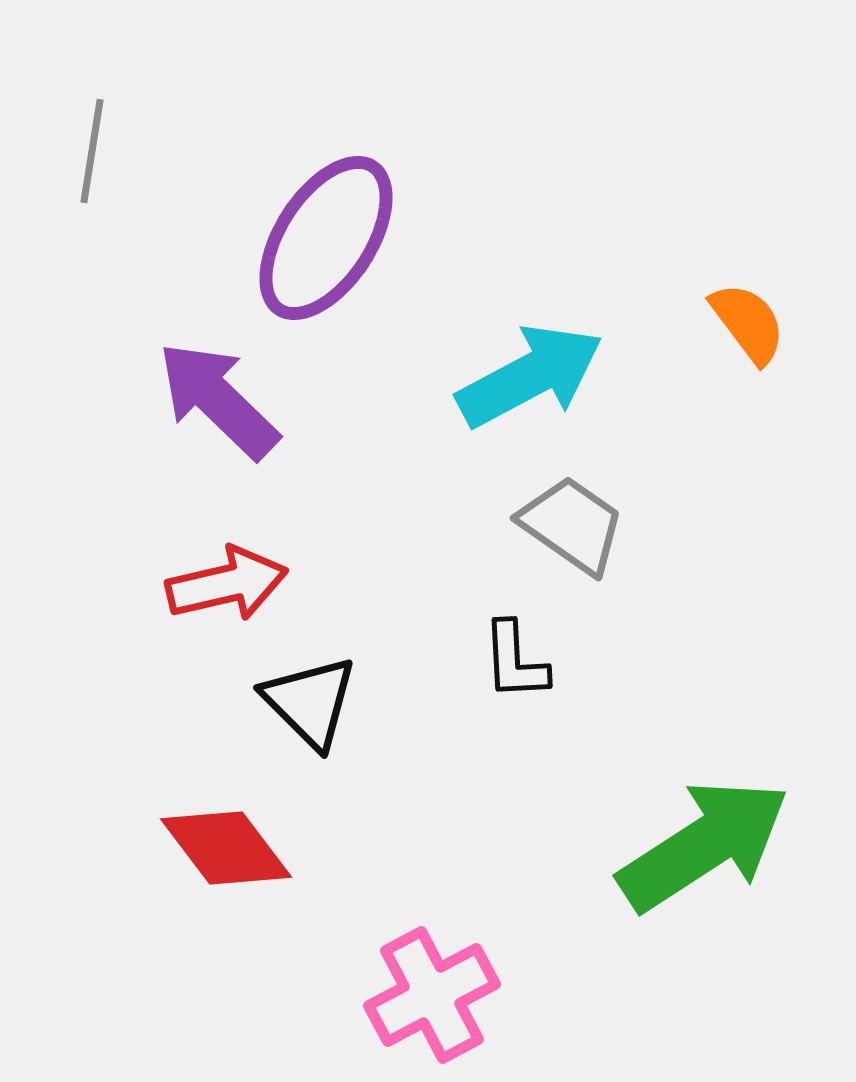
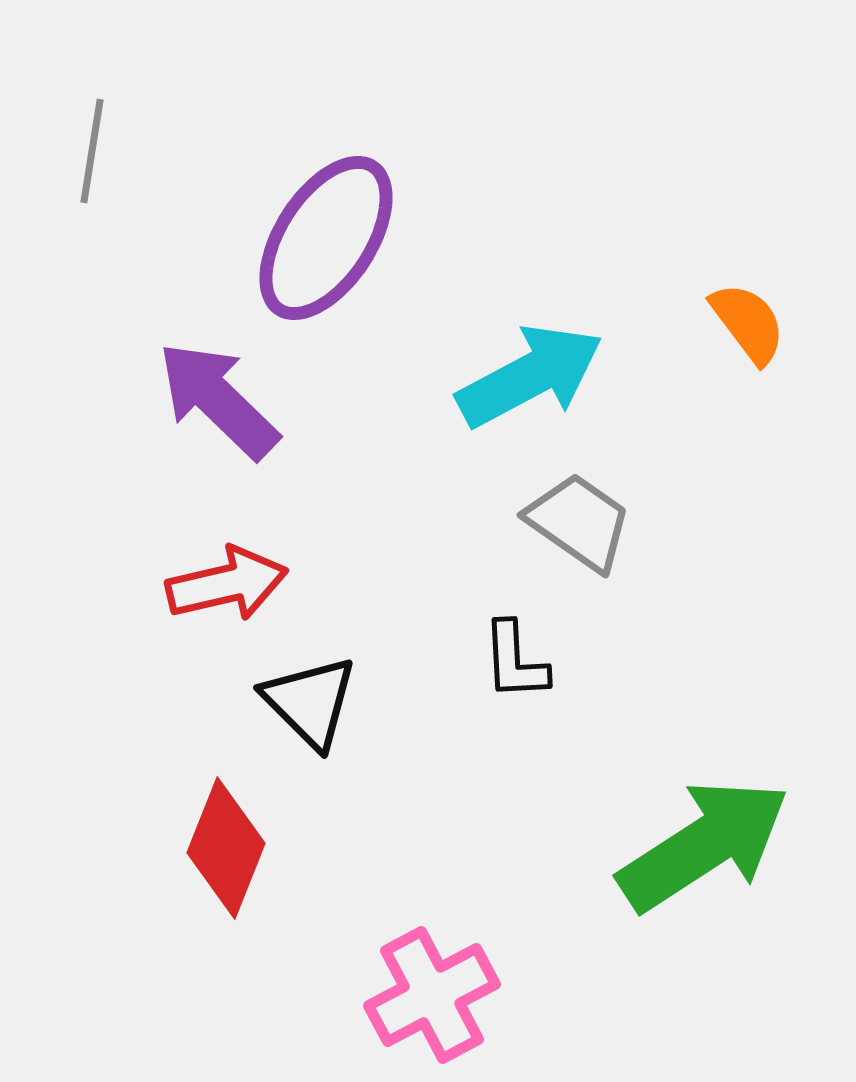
gray trapezoid: moved 7 px right, 3 px up
red diamond: rotated 59 degrees clockwise
